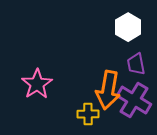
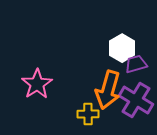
white hexagon: moved 6 px left, 21 px down
purple trapezoid: rotated 85 degrees clockwise
orange arrow: rotated 6 degrees clockwise
purple cross: moved 2 px right
